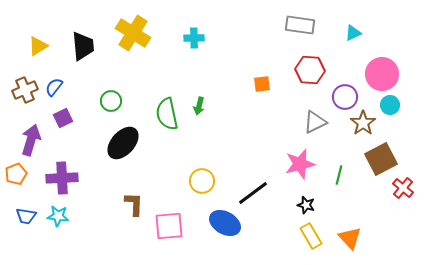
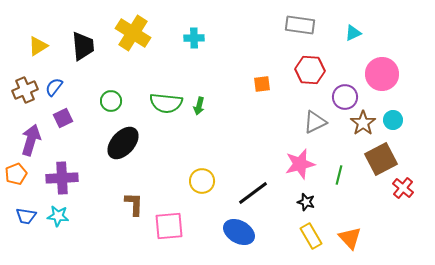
cyan circle: moved 3 px right, 15 px down
green semicircle: moved 1 px left, 11 px up; rotated 72 degrees counterclockwise
black star: moved 3 px up
blue ellipse: moved 14 px right, 9 px down
